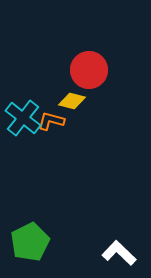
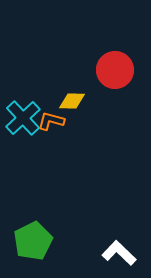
red circle: moved 26 px right
yellow diamond: rotated 12 degrees counterclockwise
cyan cross: rotated 9 degrees clockwise
green pentagon: moved 3 px right, 1 px up
